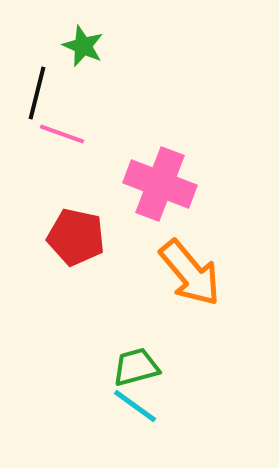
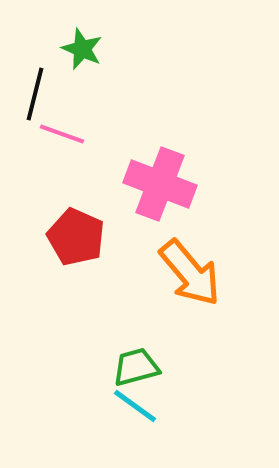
green star: moved 1 px left, 3 px down
black line: moved 2 px left, 1 px down
red pentagon: rotated 12 degrees clockwise
